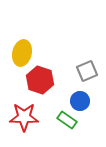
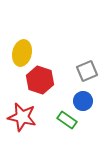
blue circle: moved 3 px right
red star: moved 2 px left; rotated 12 degrees clockwise
